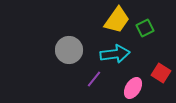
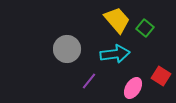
yellow trapezoid: rotated 76 degrees counterclockwise
green square: rotated 24 degrees counterclockwise
gray circle: moved 2 px left, 1 px up
red square: moved 3 px down
purple line: moved 5 px left, 2 px down
